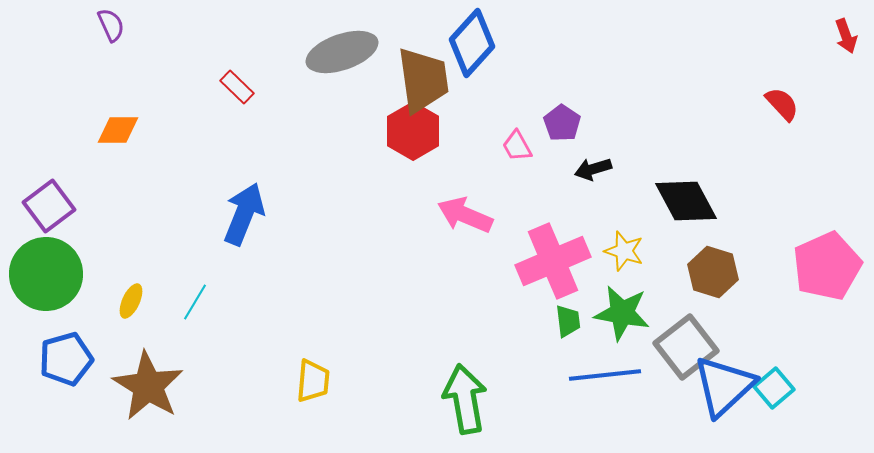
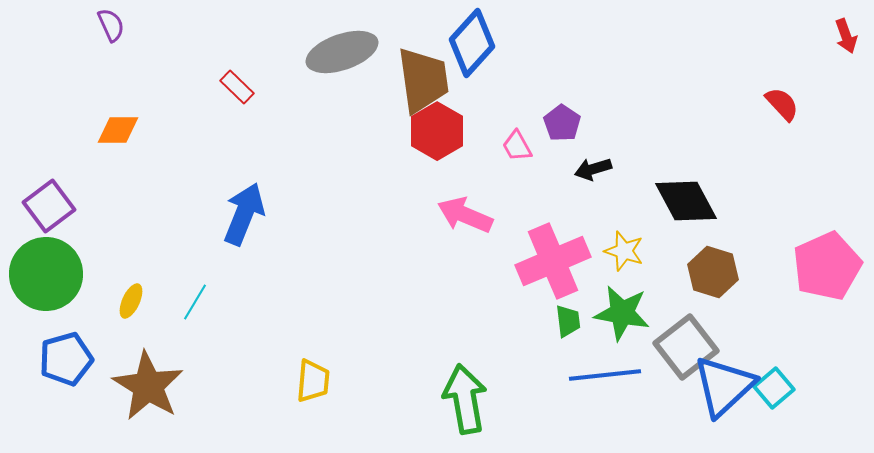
red hexagon: moved 24 px right
